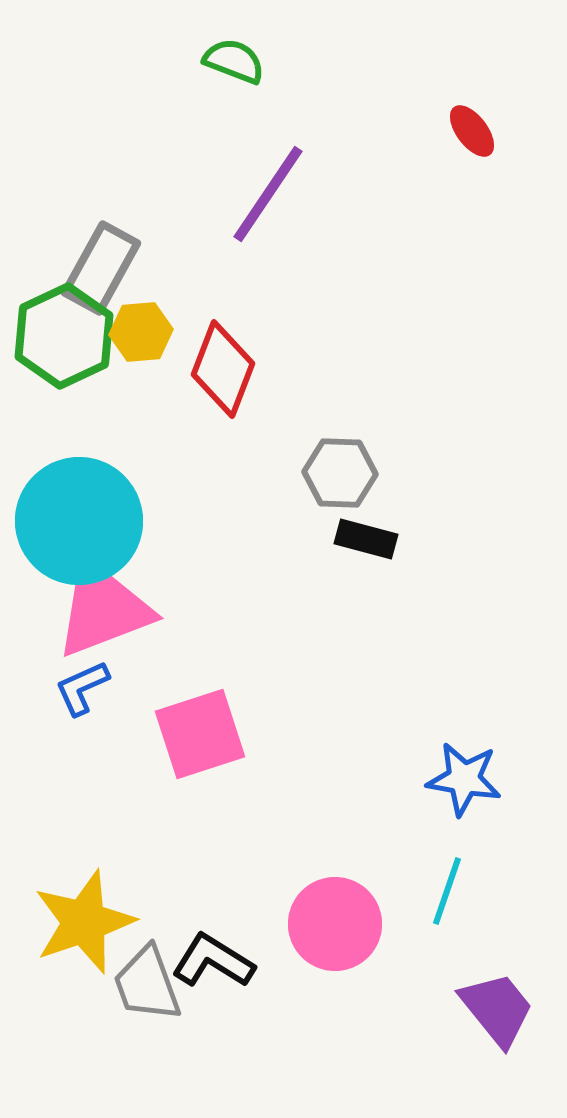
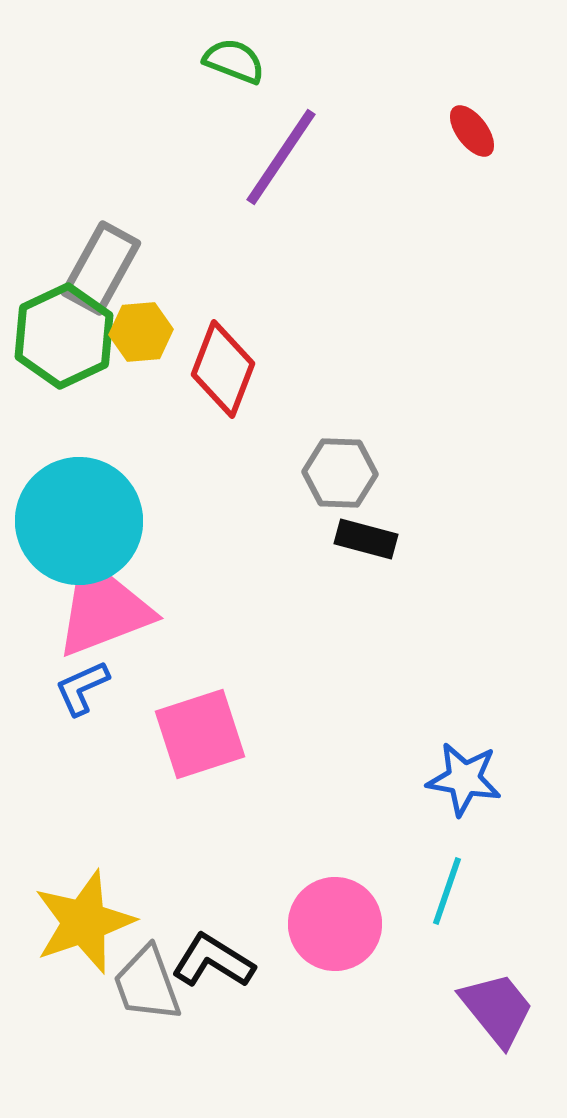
purple line: moved 13 px right, 37 px up
